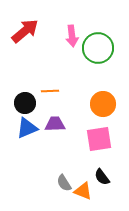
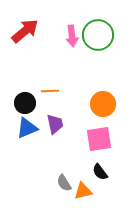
green circle: moved 13 px up
purple trapezoid: rotated 80 degrees clockwise
black semicircle: moved 2 px left, 5 px up
orange triangle: rotated 36 degrees counterclockwise
